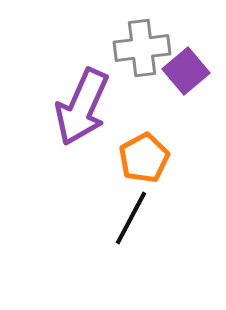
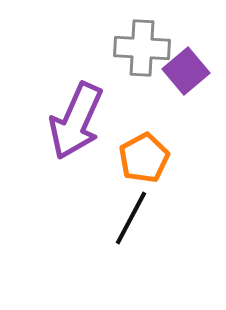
gray cross: rotated 10 degrees clockwise
purple arrow: moved 6 px left, 14 px down
